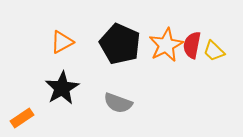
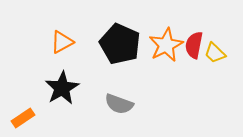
red semicircle: moved 2 px right
yellow trapezoid: moved 1 px right, 2 px down
gray semicircle: moved 1 px right, 1 px down
orange rectangle: moved 1 px right
